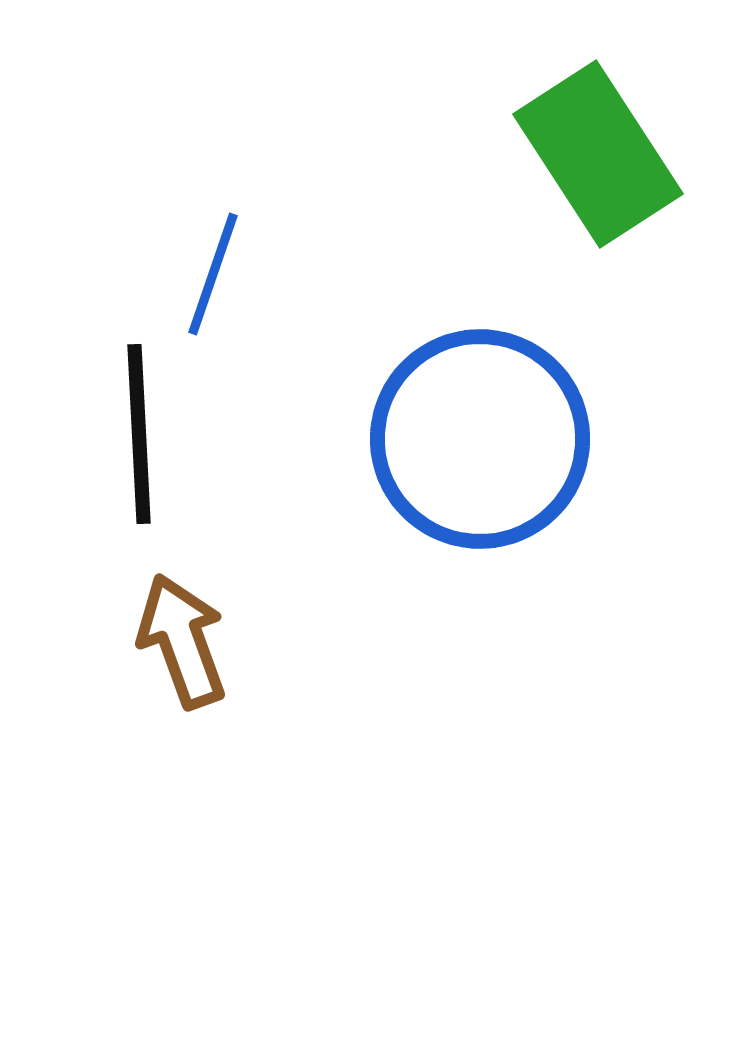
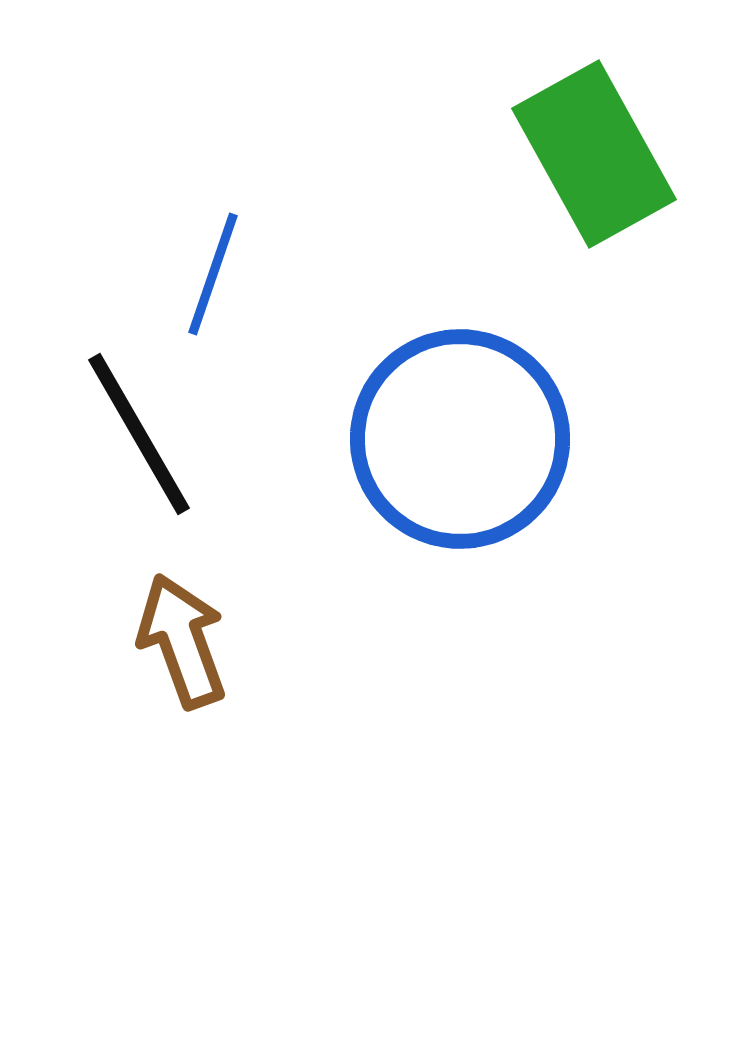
green rectangle: moved 4 px left; rotated 4 degrees clockwise
black line: rotated 27 degrees counterclockwise
blue circle: moved 20 px left
